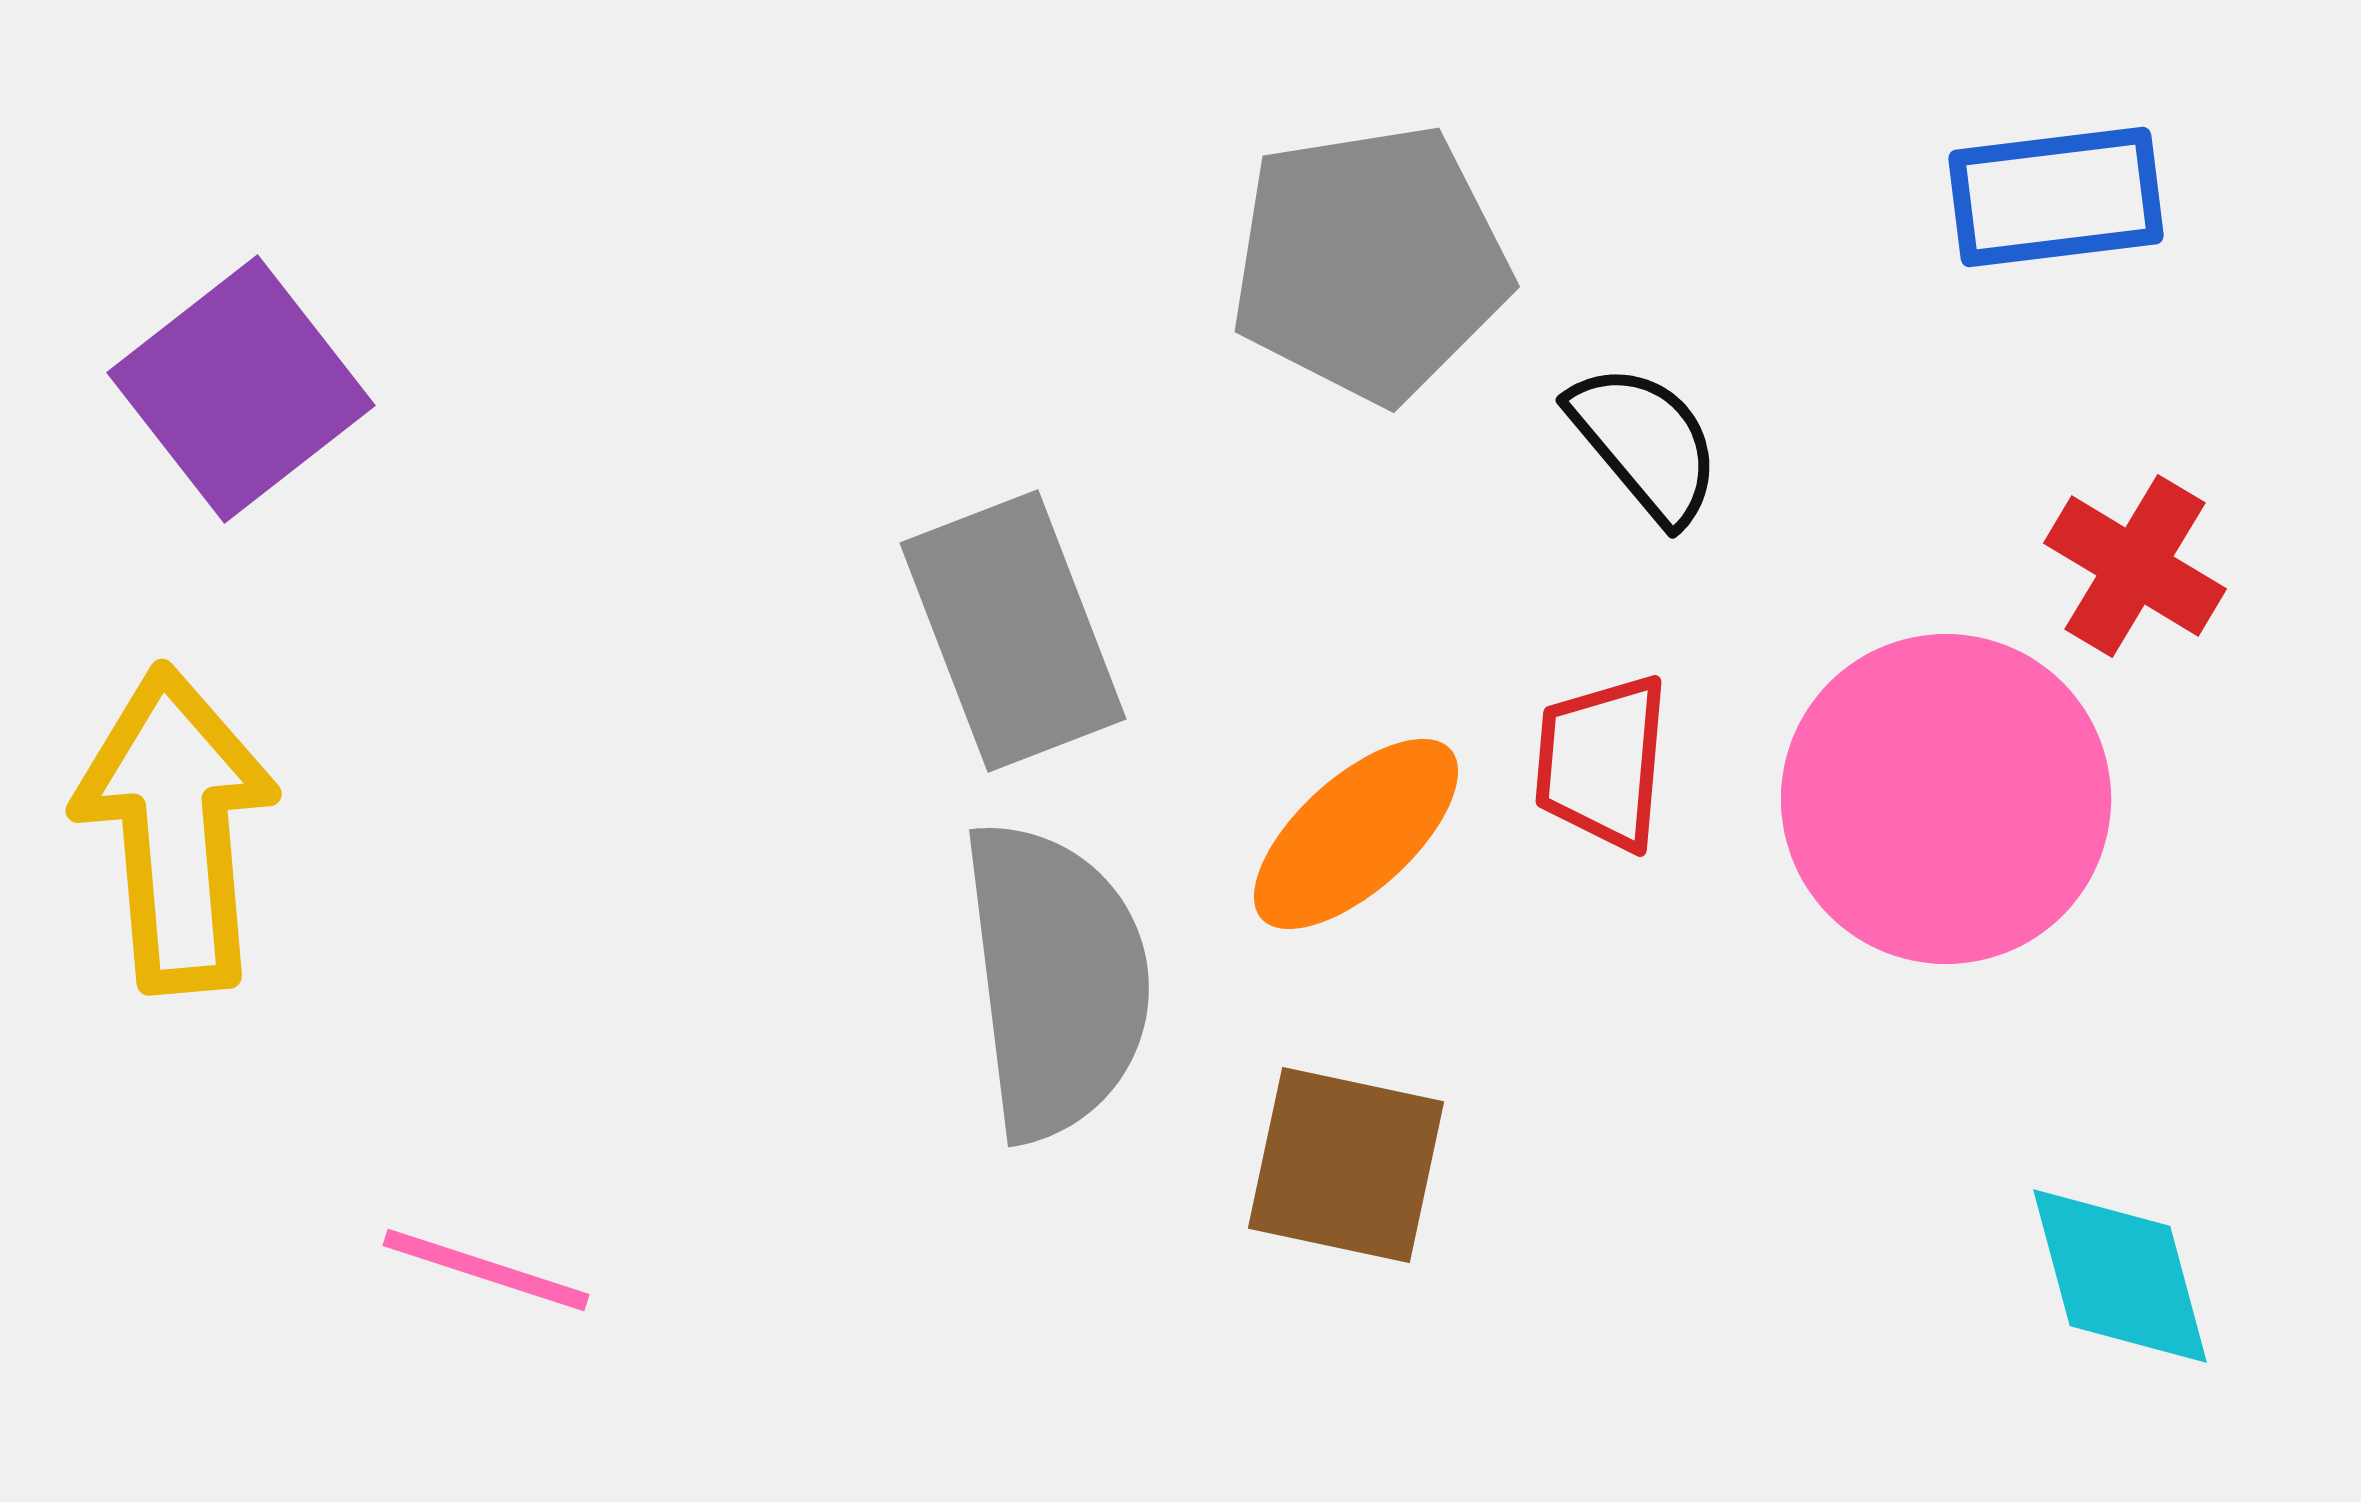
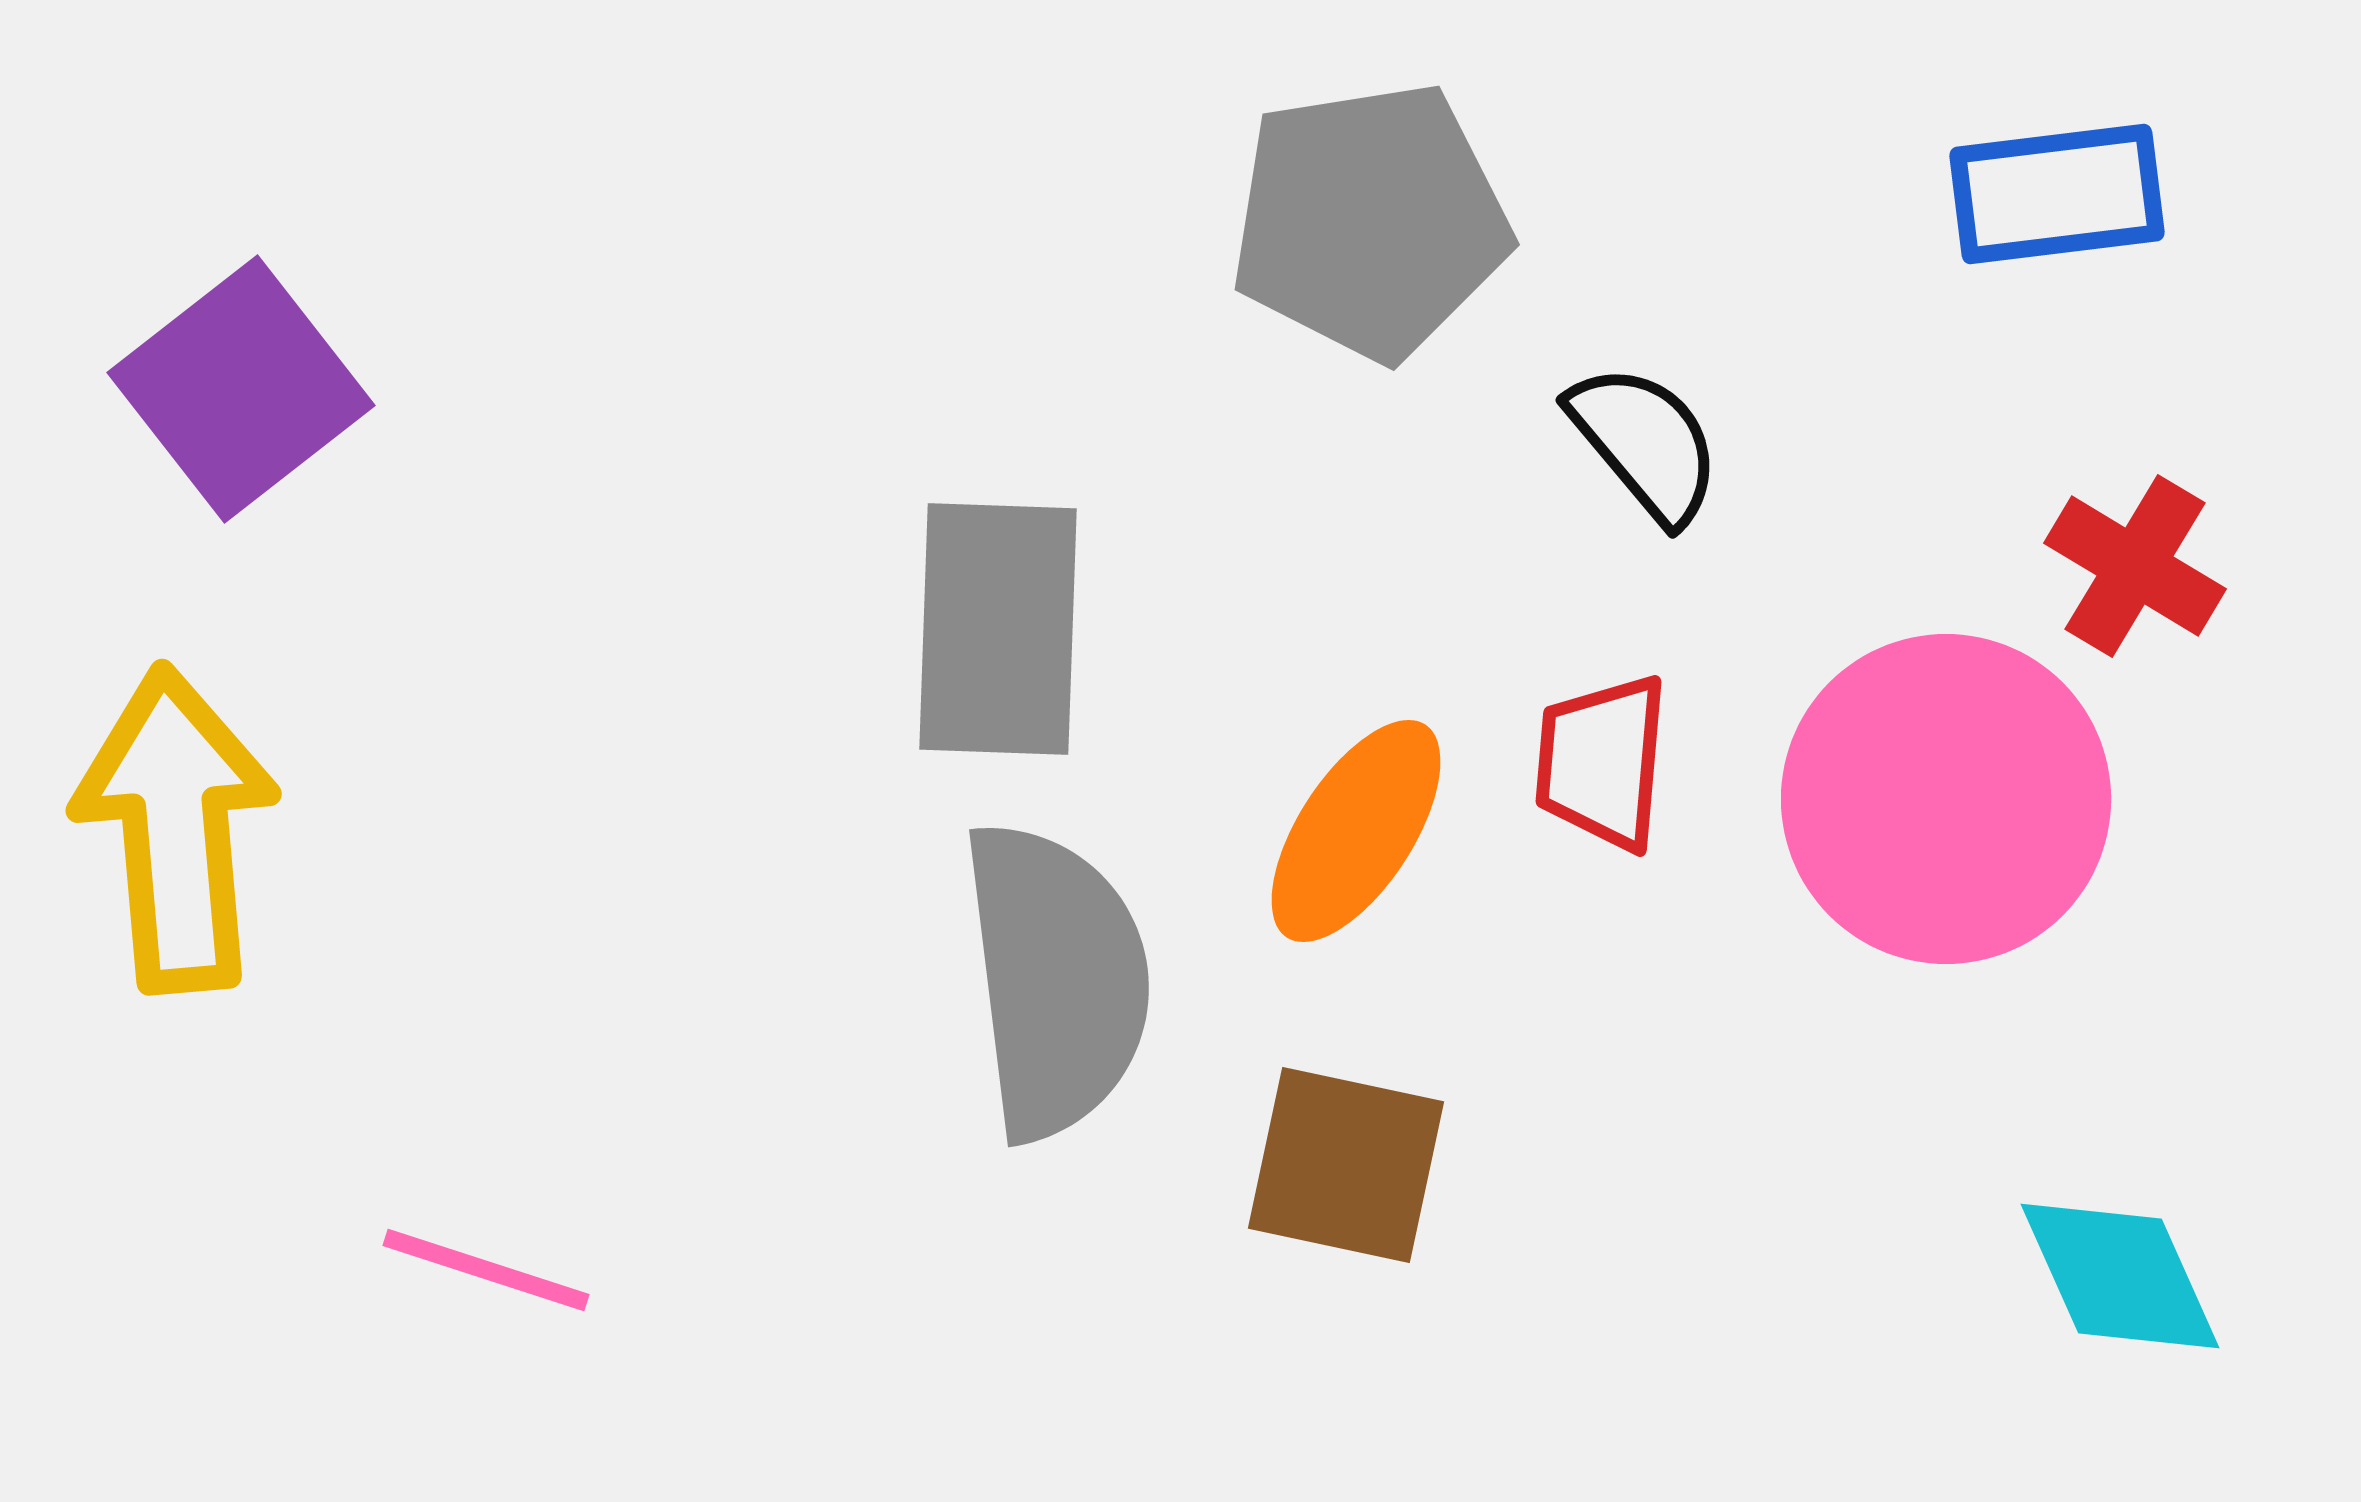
blue rectangle: moved 1 px right, 3 px up
gray pentagon: moved 42 px up
gray rectangle: moved 15 px left, 2 px up; rotated 23 degrees clockwise
orange ellipse: moved 3 px up; rotated 15 degrees counterclockwise
cyan diamond: rotated 9 degrees counterclockwise
